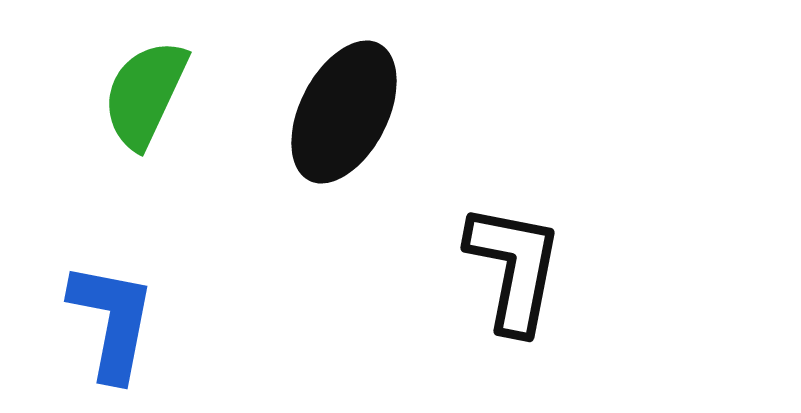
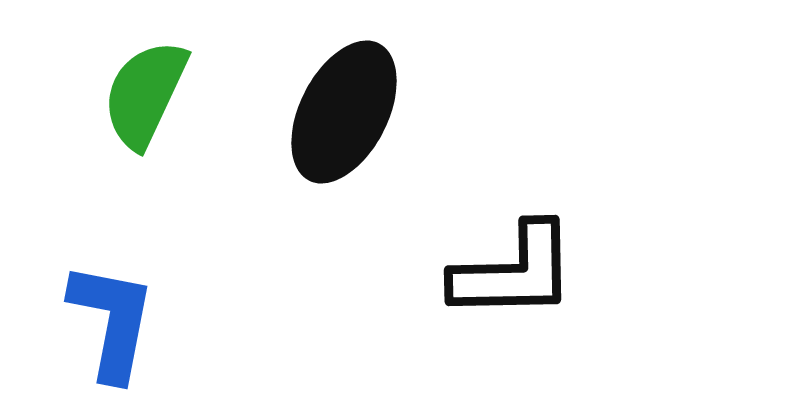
black L-shape: moved 4 px down; rotated 78 degrees clockwise
